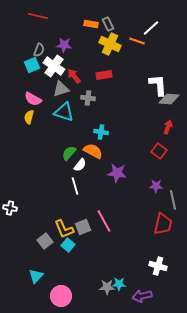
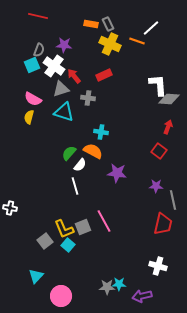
red rectangle at (104, 75): rotated 14 degrees counterclockwise
